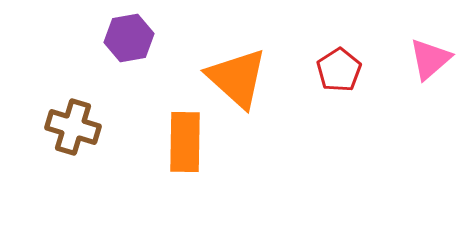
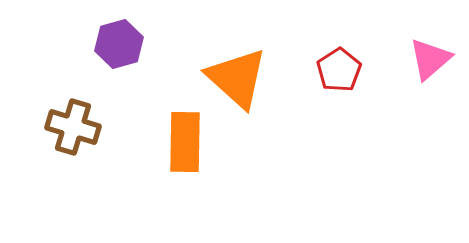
purple hexagon: moved 10 px left, 6 px down; rotated 6 degrees counterclockwise
